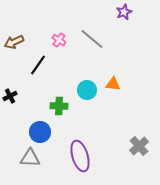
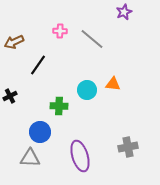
pink cross: moved 1 px right, 9 px up; rotated 32 degrees counterclockwise
gray cross: moved 11 px left, 1 px down; rotated 30 degrees clockwise
